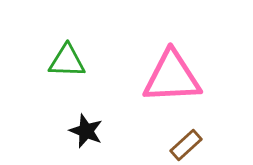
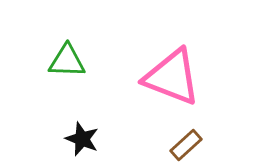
pink triangle: rotated 24 degrees clockwise
black star: moved 4 px left, 8 px down
